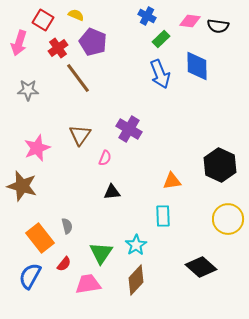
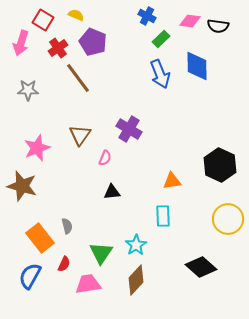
pink arrow: moved 2 px right
red semicircle: rotated 14 degrees counterclockwise
